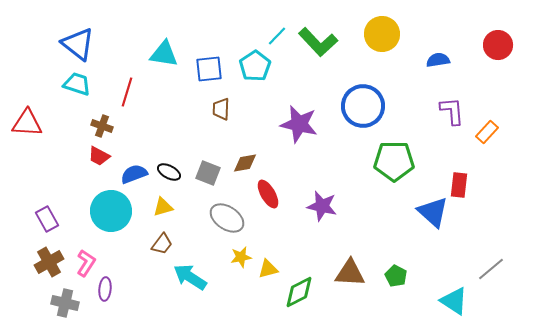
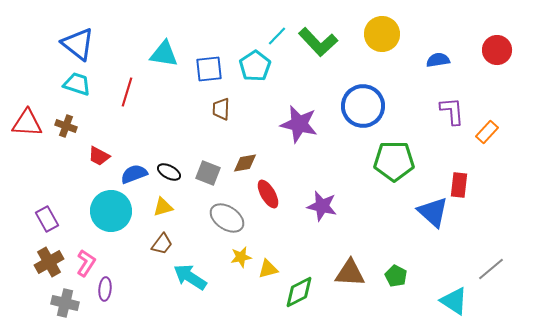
red circle at (498, 45): moved 1 px left, 5 px down
brown cross at (102, 126): moved 36 px left
